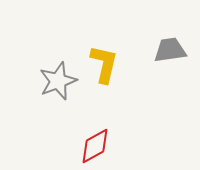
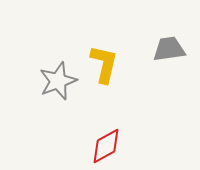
gray trapezoid: moved 1 px left, 1 px up
red diamond: moved 11 px right
